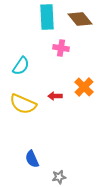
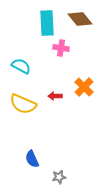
cyan rectangle: moved 6 px down
cyan semicircle: rotated 96 degrees counterclockwise
